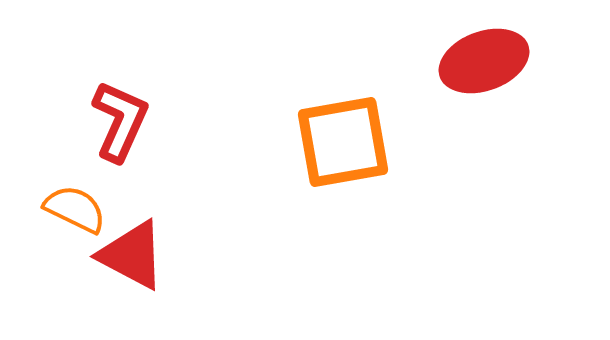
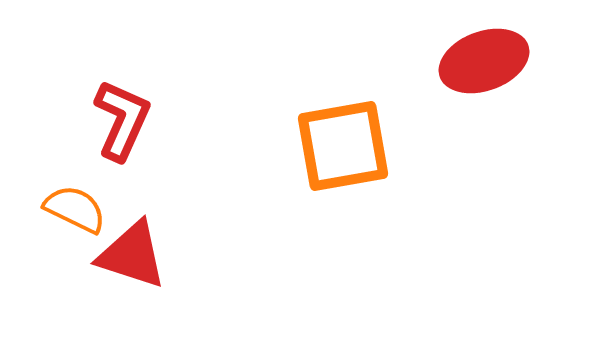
red L-shape: moved 2 px right, 1 px up
orange square: moved 4 px down
red triangle: rotated 10 degrees counterclockwise
